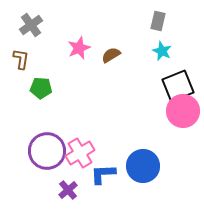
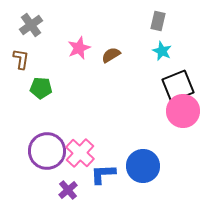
pink cross: rotated 16 degrees counterclockwise
